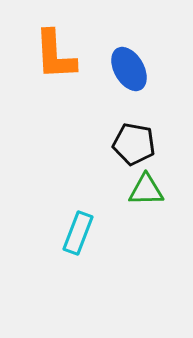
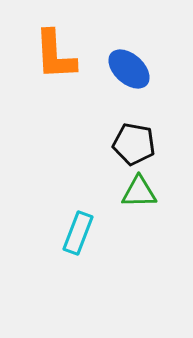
blue ellipse: rotated 18 degrees counterclockwise
green triangle: moved 7 px left, 2 px down
